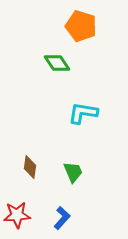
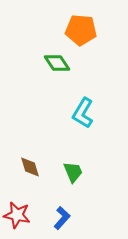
orange pentagon: moved 4 px down; rotated 12 degrees counterclockwise
cyan L-shape: rotated 68 degrees counterclockwise
brown diamond: rotated 25 degrees counterclockwise
red star: rotated 16 degrees clockwise
